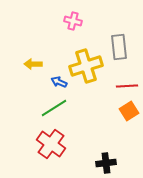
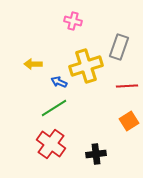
gray rectangle: rotated 25 degrees clockwise
orange square: moved 10 px down
black cross: moved 10 px left, 9 px up
